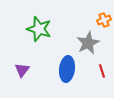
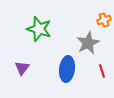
purple triangle: moved 2 px up
